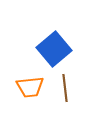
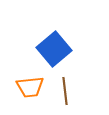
brown line: moved 3 px down
